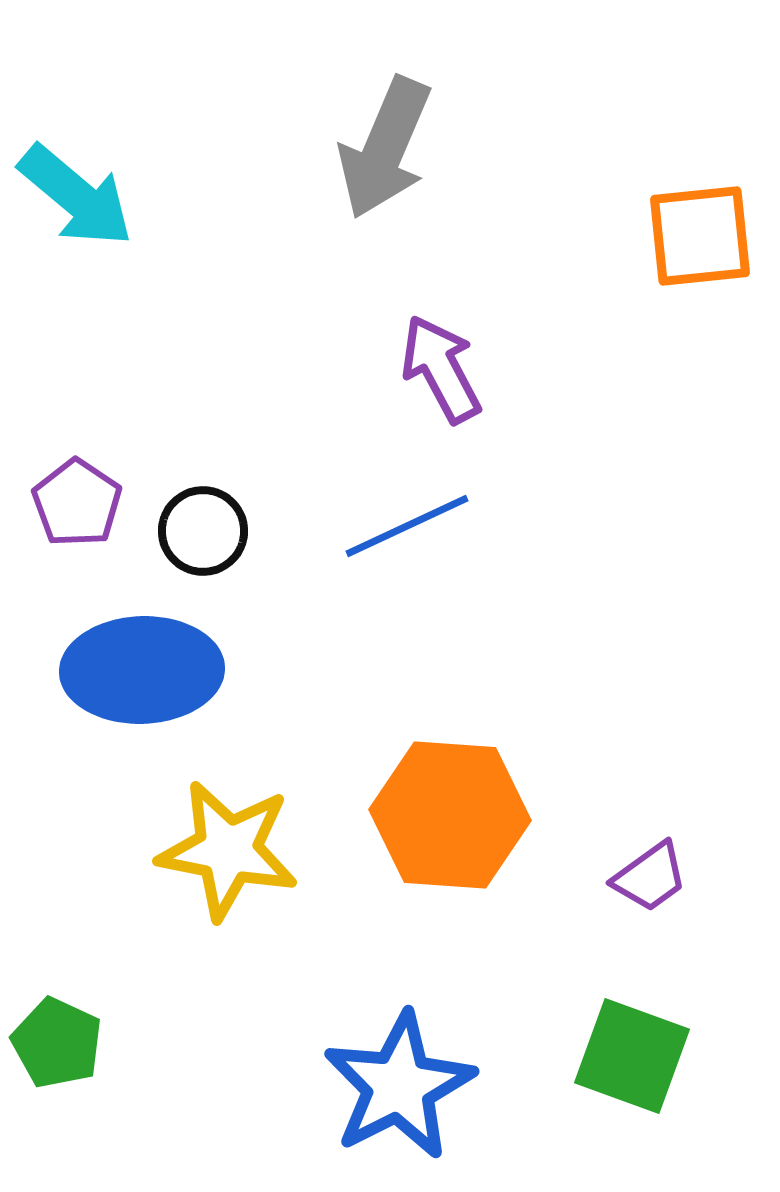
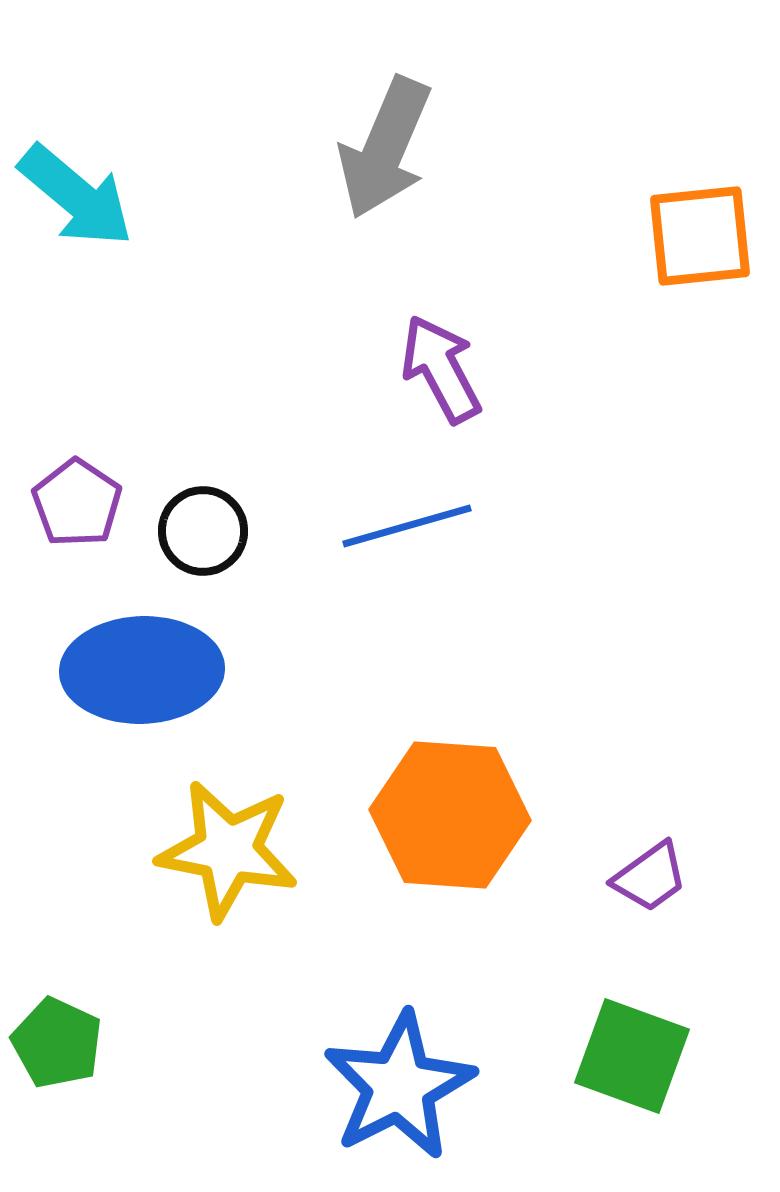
blue line: rotated 9 degrees clockwise
